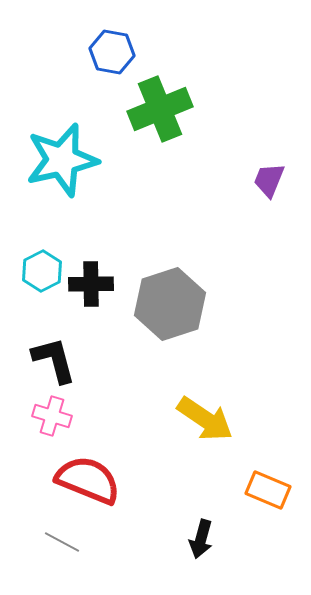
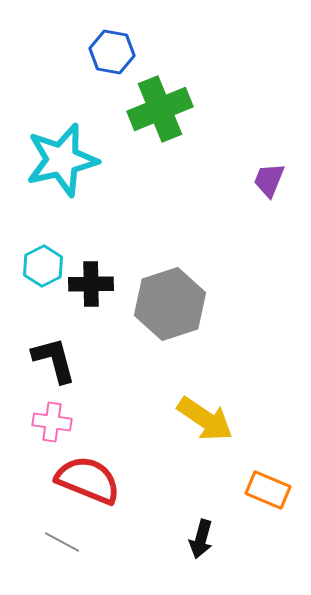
cyan hexagon: moved 1 px right, 5 px up
pink cross: moved 6 px down; rotated 9 degrees counterclockwise
